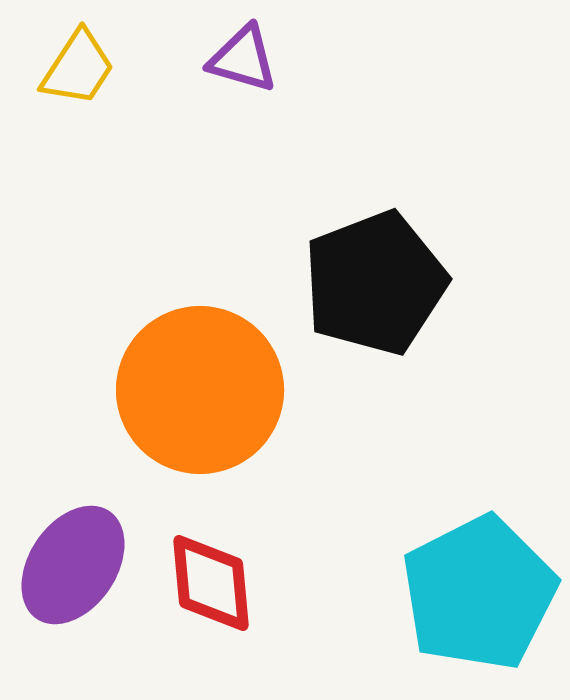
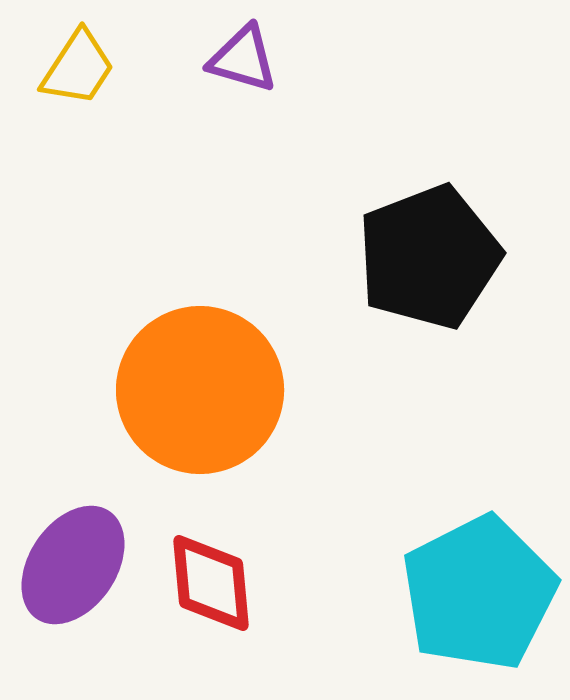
black pentagon: moved 54 px right, 26 px up
